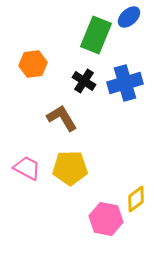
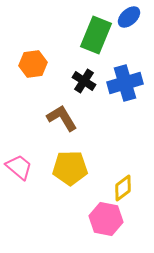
pink trapezoid: moved 8 px left, 1 px up; rotated 12 degrees clockwise
yellow diamond: moved 13 px left, 11 px up
